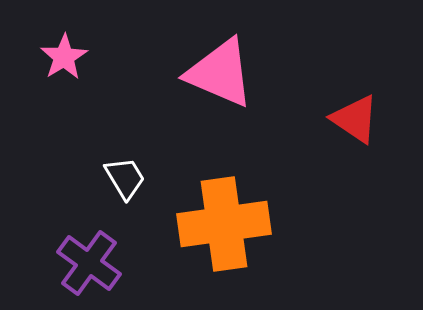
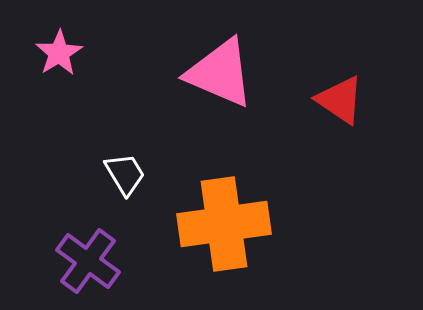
pink star: moved 5 px left, 4 px up
red triangle: moved 15 px left, 19 px up
white trapezoid: moved 4 px up
purple cross: moved 1 px left, 2 px up
